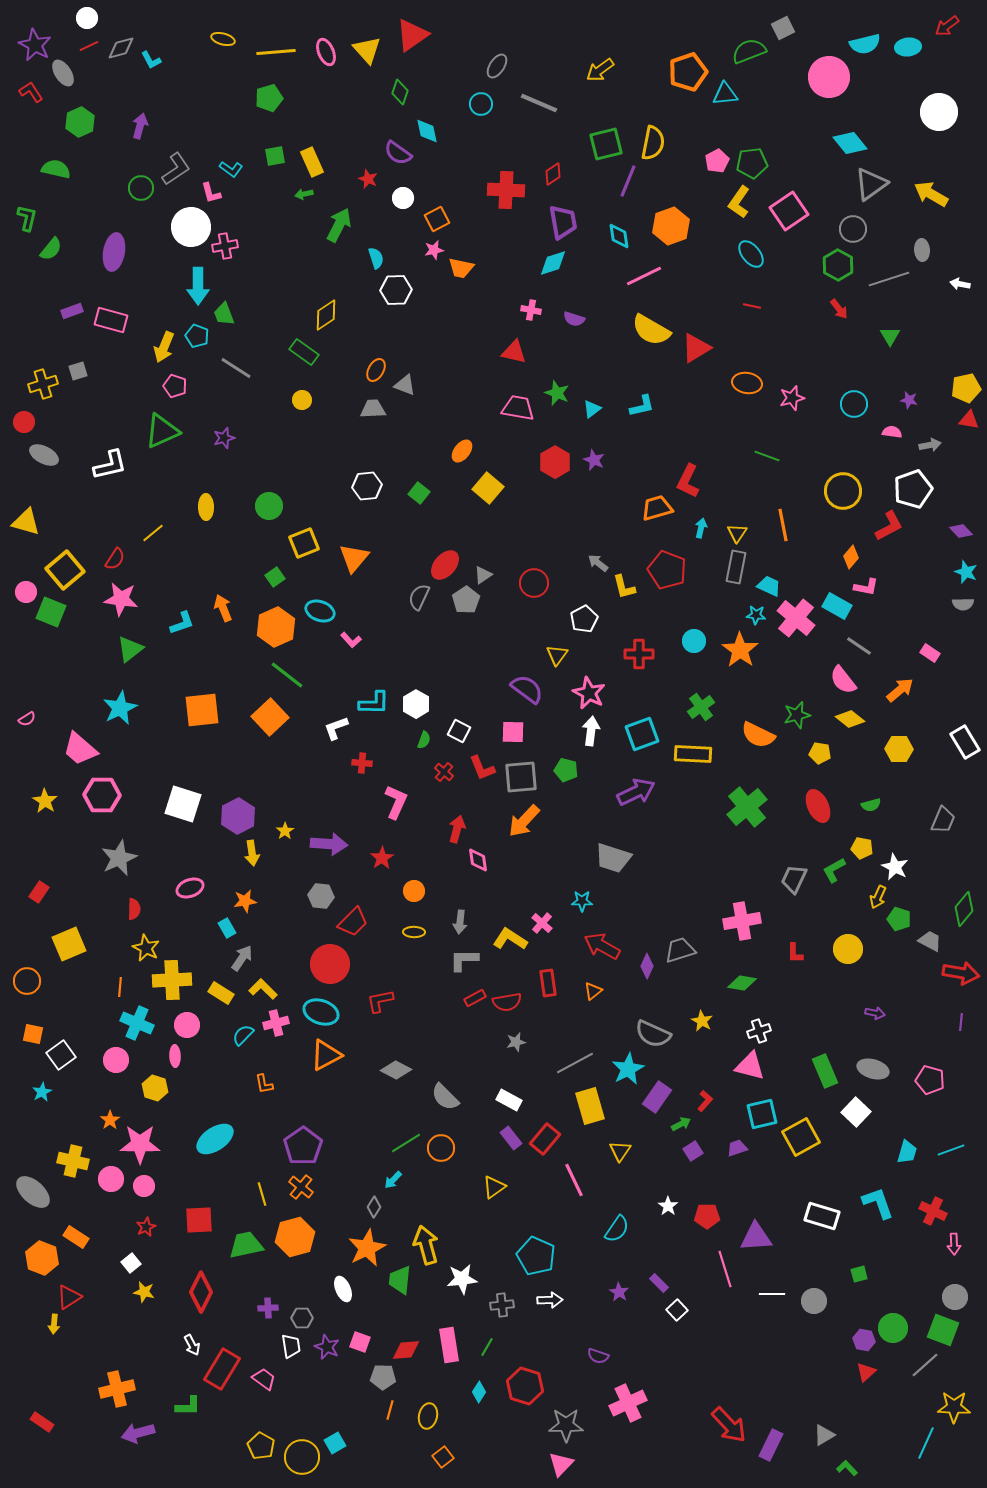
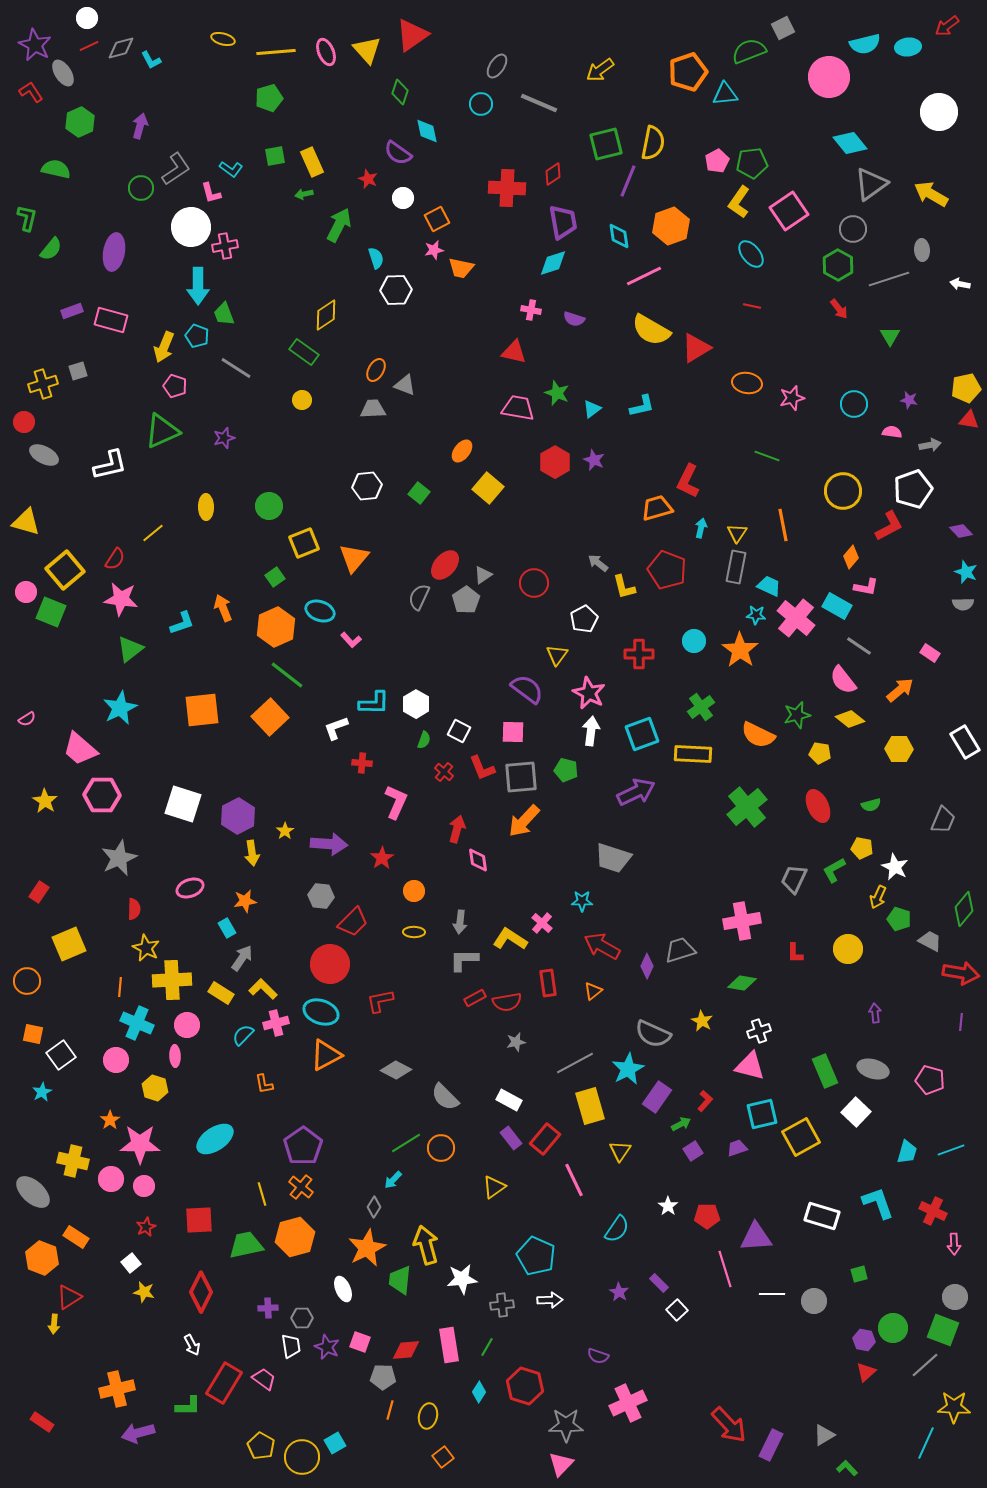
red cross at (506, 190): moved 1 px right, 2 px up
purple arrow at (875, 1013): rotated 108 degrees counterclockwise
red rectangle at (222, 1369): moved 2 px right, 14 px down
